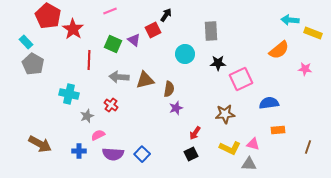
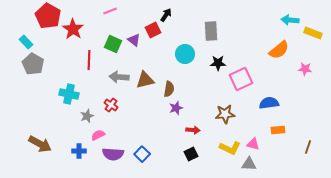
red arrow: moved 2 px left, 3 px up; rotated 120 degrees counterclockwise
